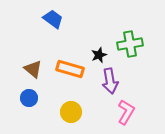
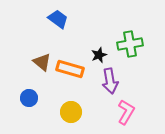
blue trapezoid: moved 5 px right
brown triangle: moved 9 px right, 7 px up
